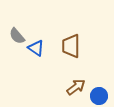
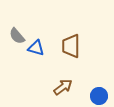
blue triangle: rotated 18 degrees counterclockwise
brown arrow: moved 13 px left
